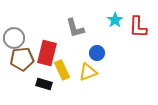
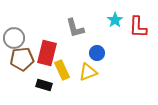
black rectangle: moved 1 px down
